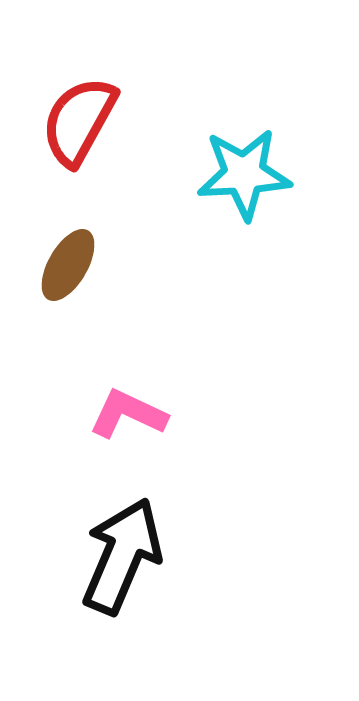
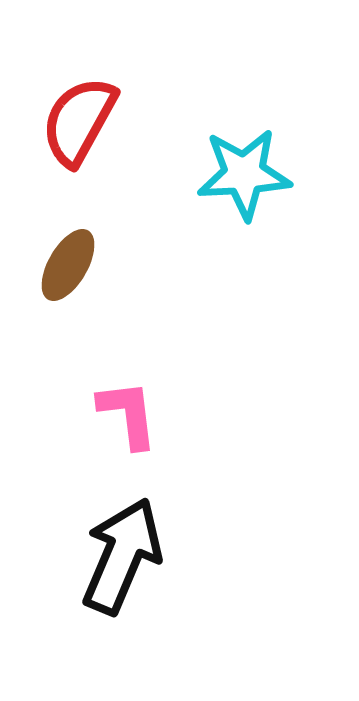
pink L-shape: rotated 58 degrees clockwise
